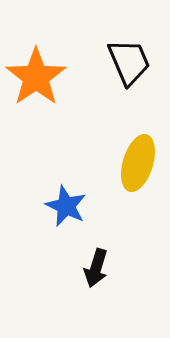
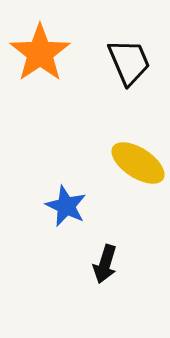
orange star: moved 4 px right, 24 px up
yellow ellipse: rotated 74 degrees counterclockwise
black arrow: moved 9 px right, 4 px up
